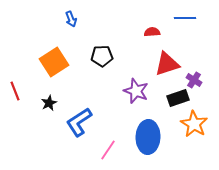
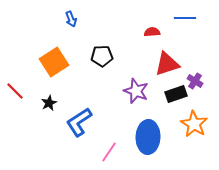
purple cross: moved 1 px right, 1 px down
red line: rotated 24 degrees counterclockwise
black rectangle: moved 2 px left, 4 px up
pink line: moved 1 px right, 2 px down
